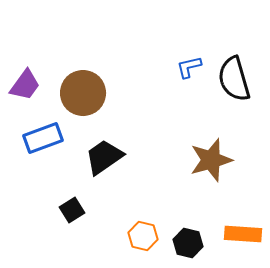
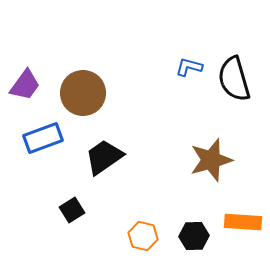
blue L-shape: rotated 28 degrees clockwise
orange rectangle: moved 12 px up
black hexagon: moved 6 px right, 7 px up; rotated 16 degrees counterclockwise
